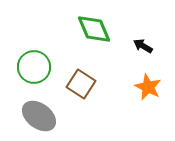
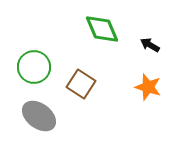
green diamond: moved 8 px right
black arrow: moved 7 px right, 1 px up
orange star: rotated 8 degrees counterclockwise
